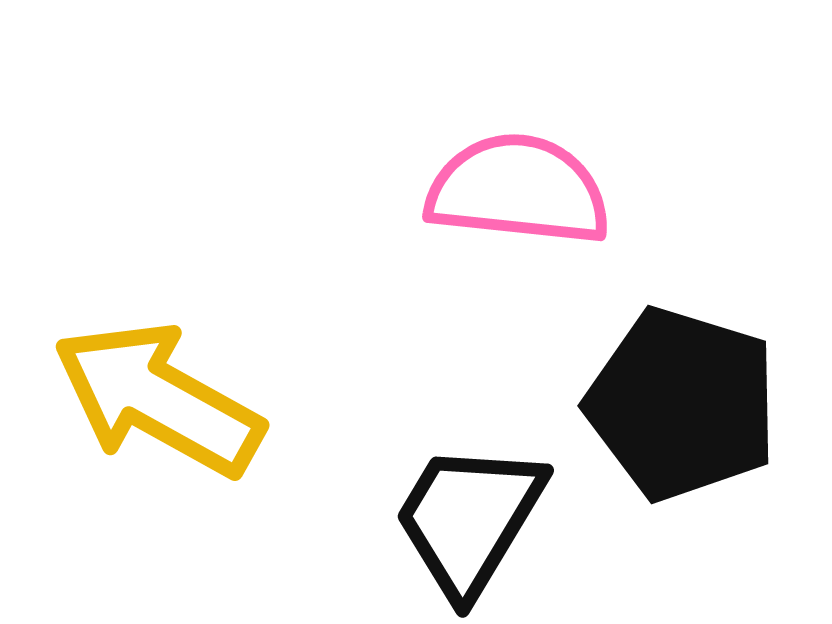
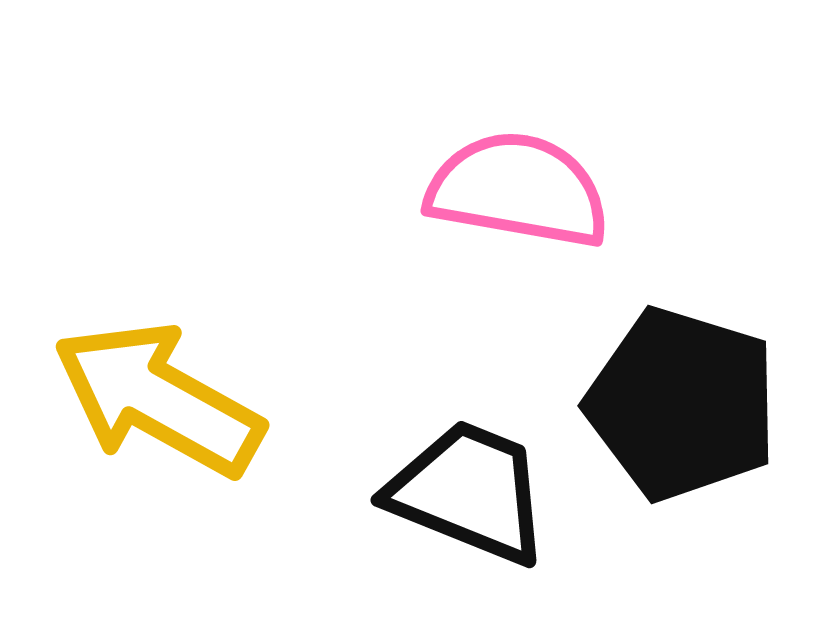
pink semicircle: rotated 4 degrees clockwise
black trapezoid: moved 27 px up; rotated 81 degrees clockwise
